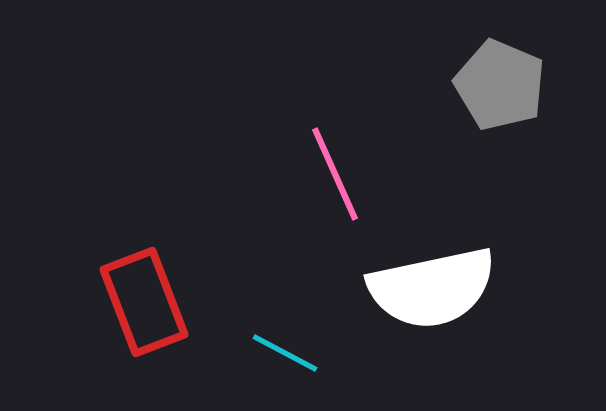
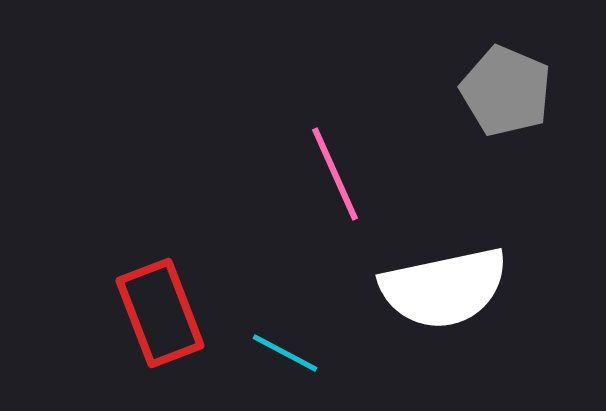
gray pentagon: moved 6 px right, 6 px down
white semicircle: moved 12 px right
red rectangle: moved 16 px right, 11 px down
